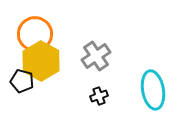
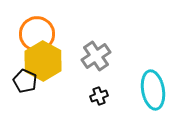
orange circle: moved 2 px right
yellow hexagon: moved 2 px right
black pentagon: moved 3 px right; rotated 10 degrees clockwise
